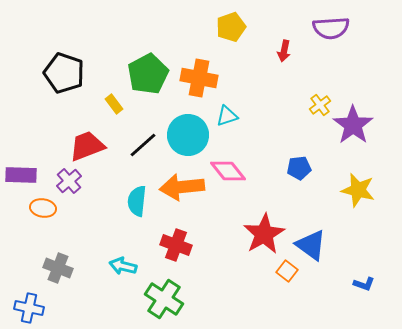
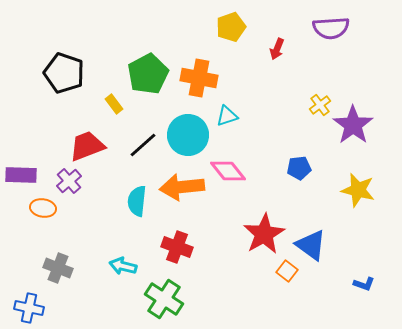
red arrow: moved 7 px left, 2 px up; rotated 10 degrees clockwise
red cross: moved 1 px right, 2 px down
